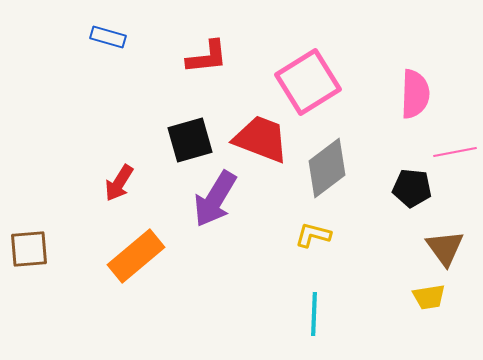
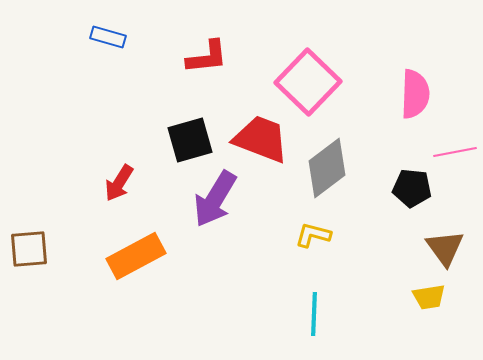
pink square: rotated 14 degrees counterclockwise
orange rectangle: rotated 12 degrees clockwise
